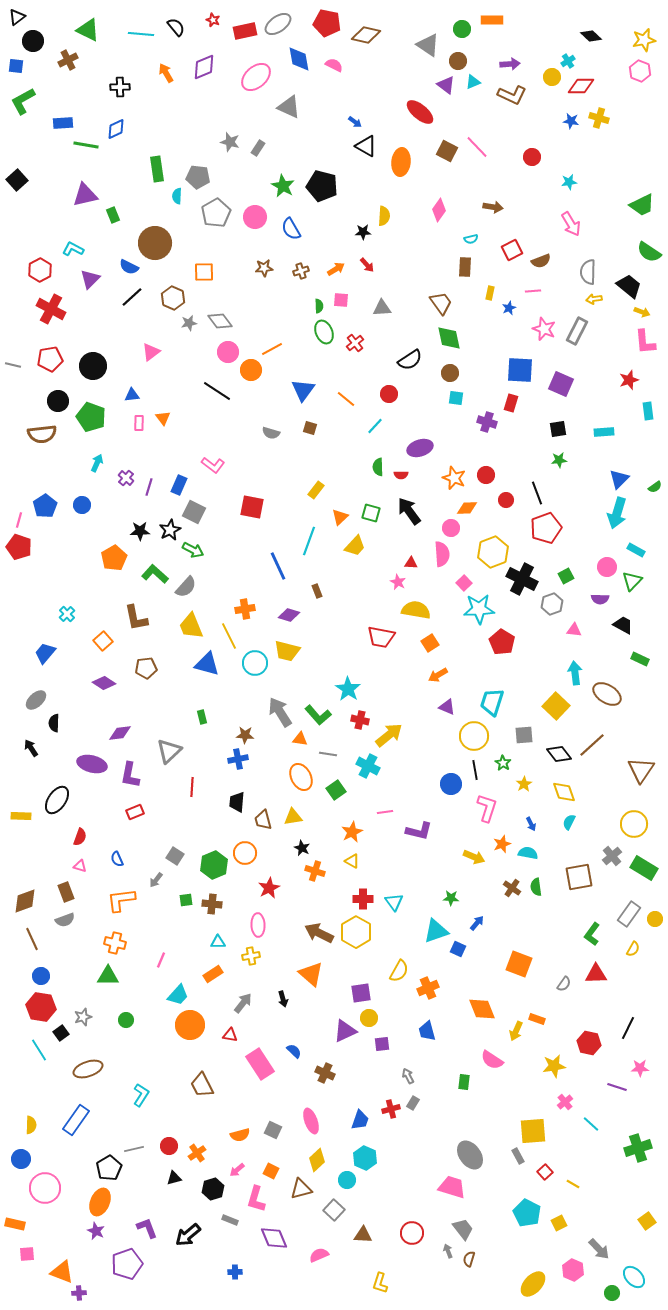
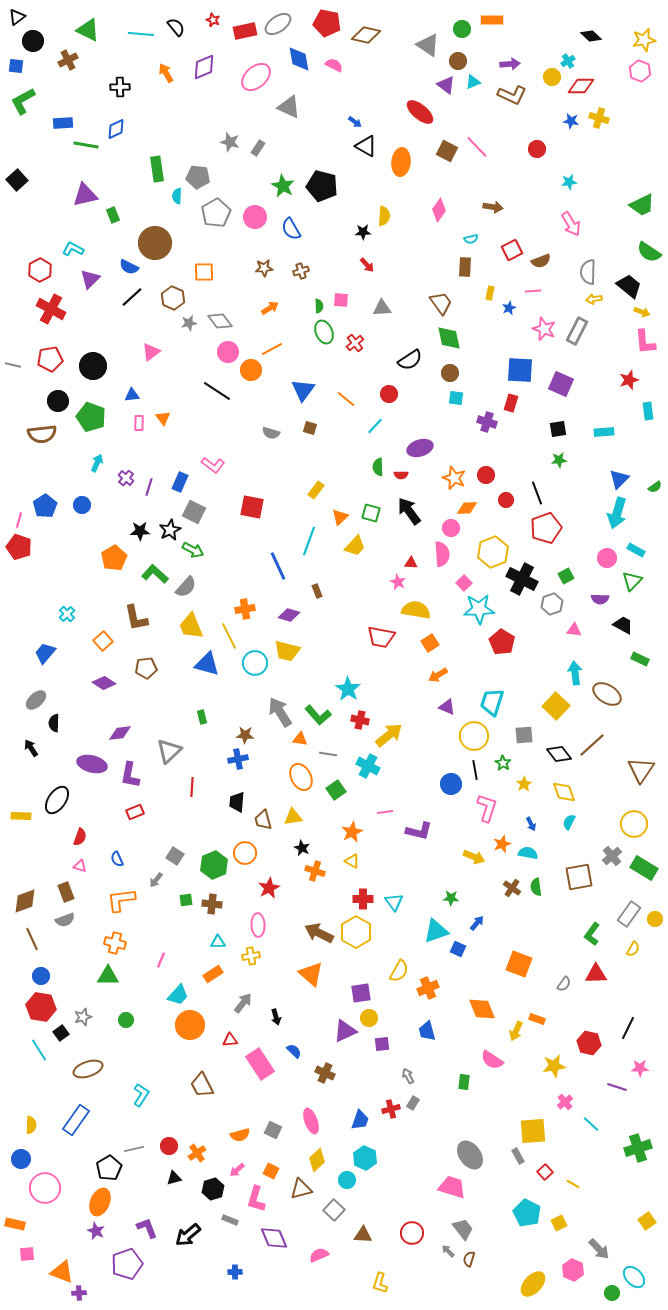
red circle at (532, 157): moved 5 px right, 8 px up
orange arrow at (336, 269): moved 66 px left, 39 px down
blue rectangle at (179, 485): moved 1 px right, 3 px up
pink circle at (607, 567): moved 9 px up
black arrow at (283, 999): moved 7 px left, 18 px down
red triangle at (230, 1035): moved 5 px down; rotated 14 degrees counterclockwise
gray arrow at (448, 1251): rotated 24 degrees counterclockwise
